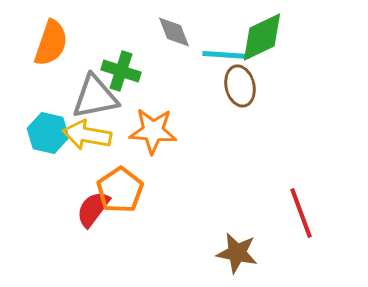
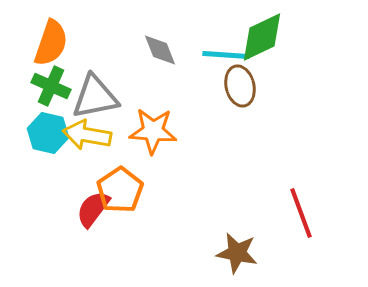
gray diamond: moved 14 px left, 18 px down
green cross: moved 70 px left, 15 px down; rotated 6 degrees clockwise
